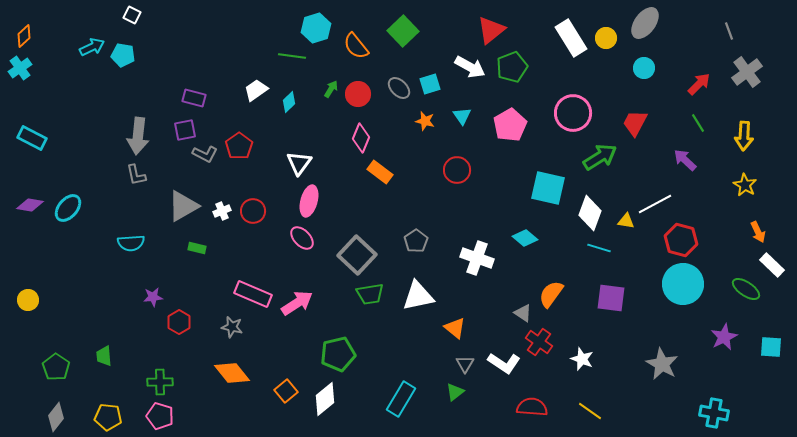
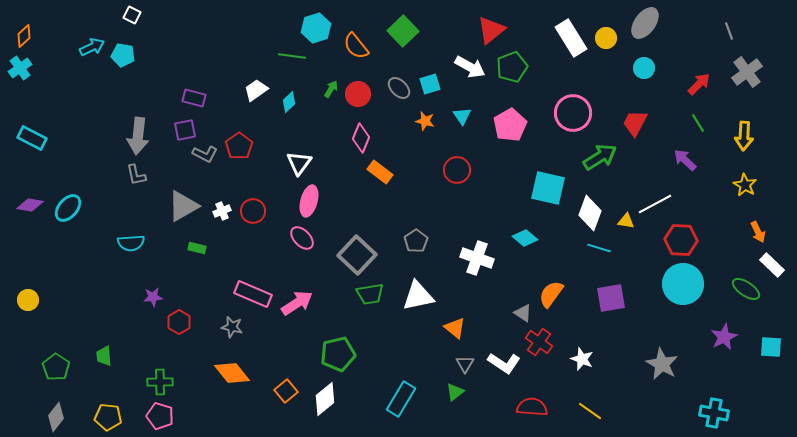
red hexagon at (681, 240): rotated 12 degrees counterclockwise
purple square at (611, 298): rotated 16 degrees counterclockwise
